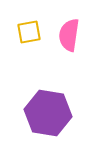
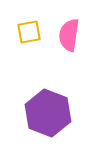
purple hexagon: rotated 12 degrees clockwise
